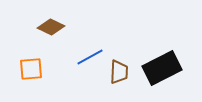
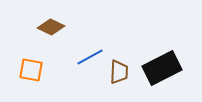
orange square: moved 1 px down; rotated 15 degrees clockwise
